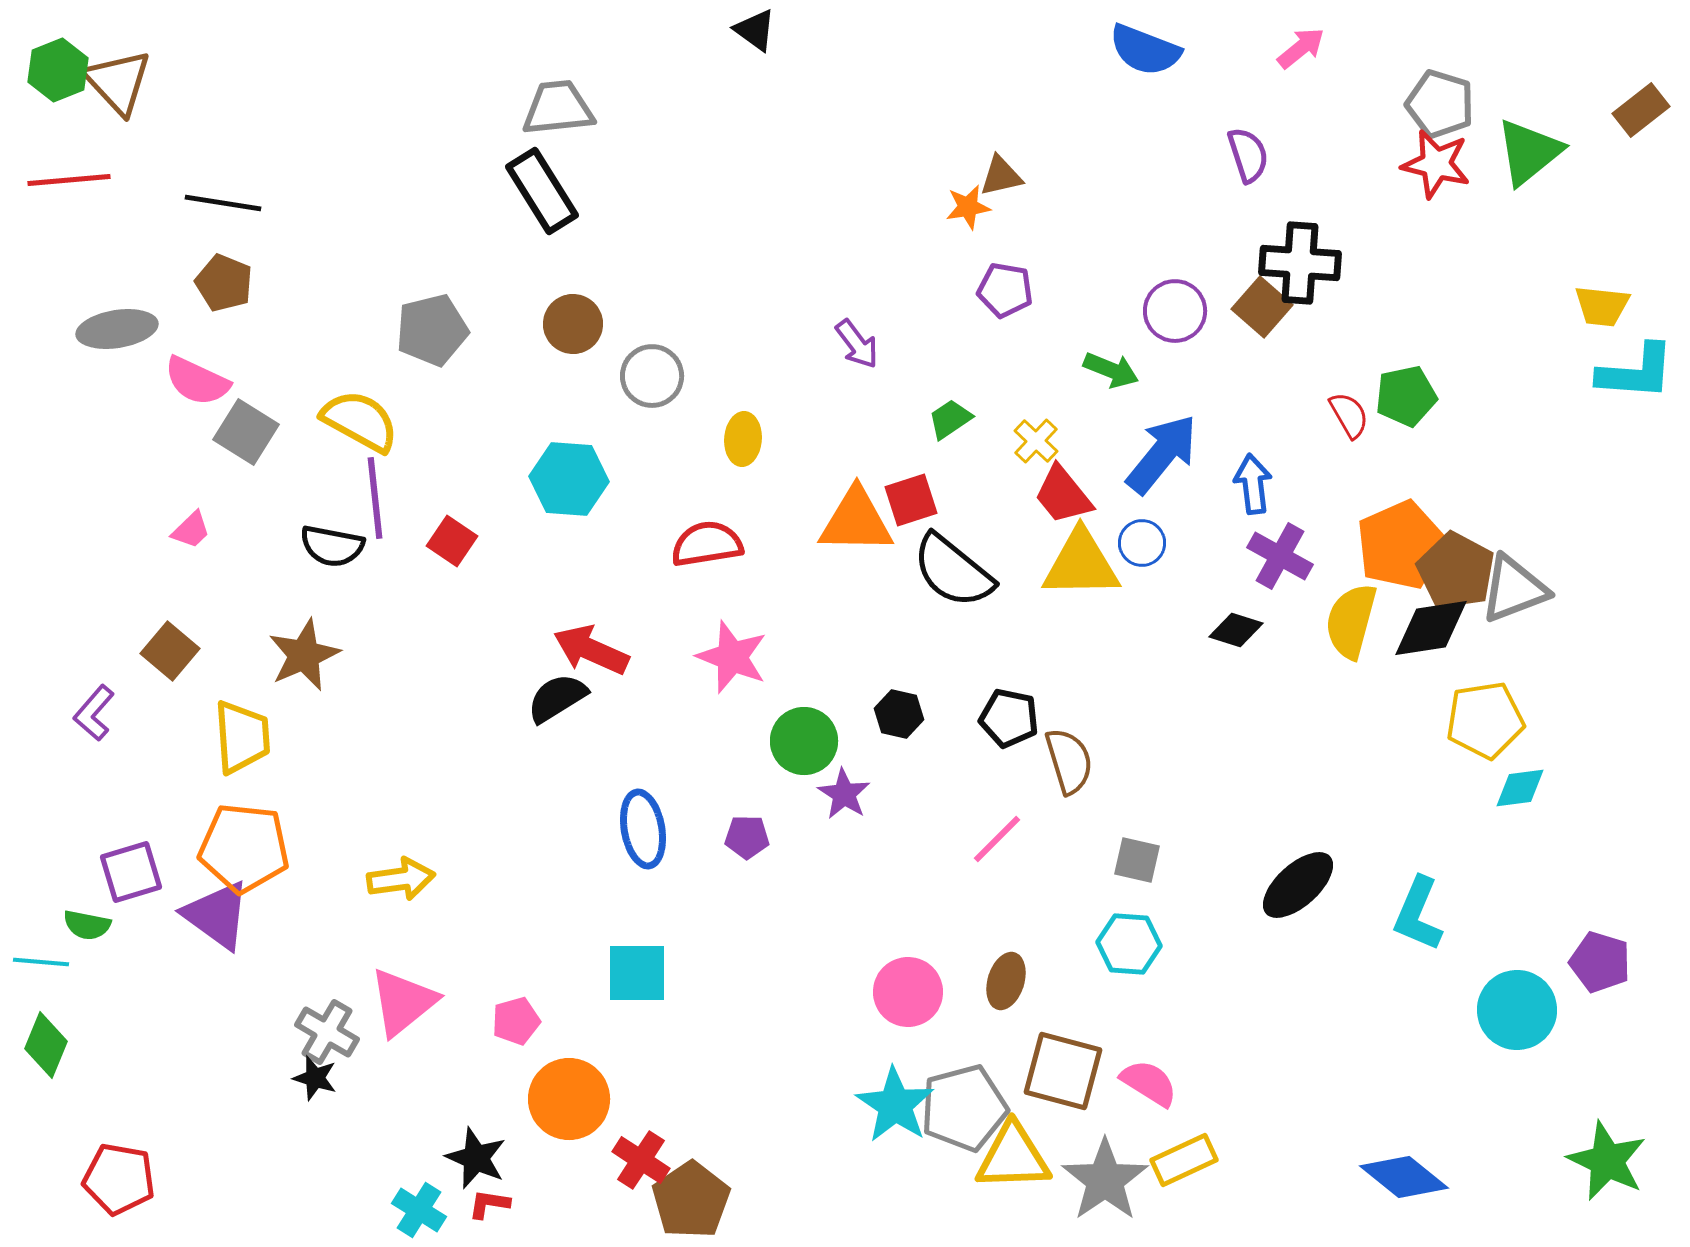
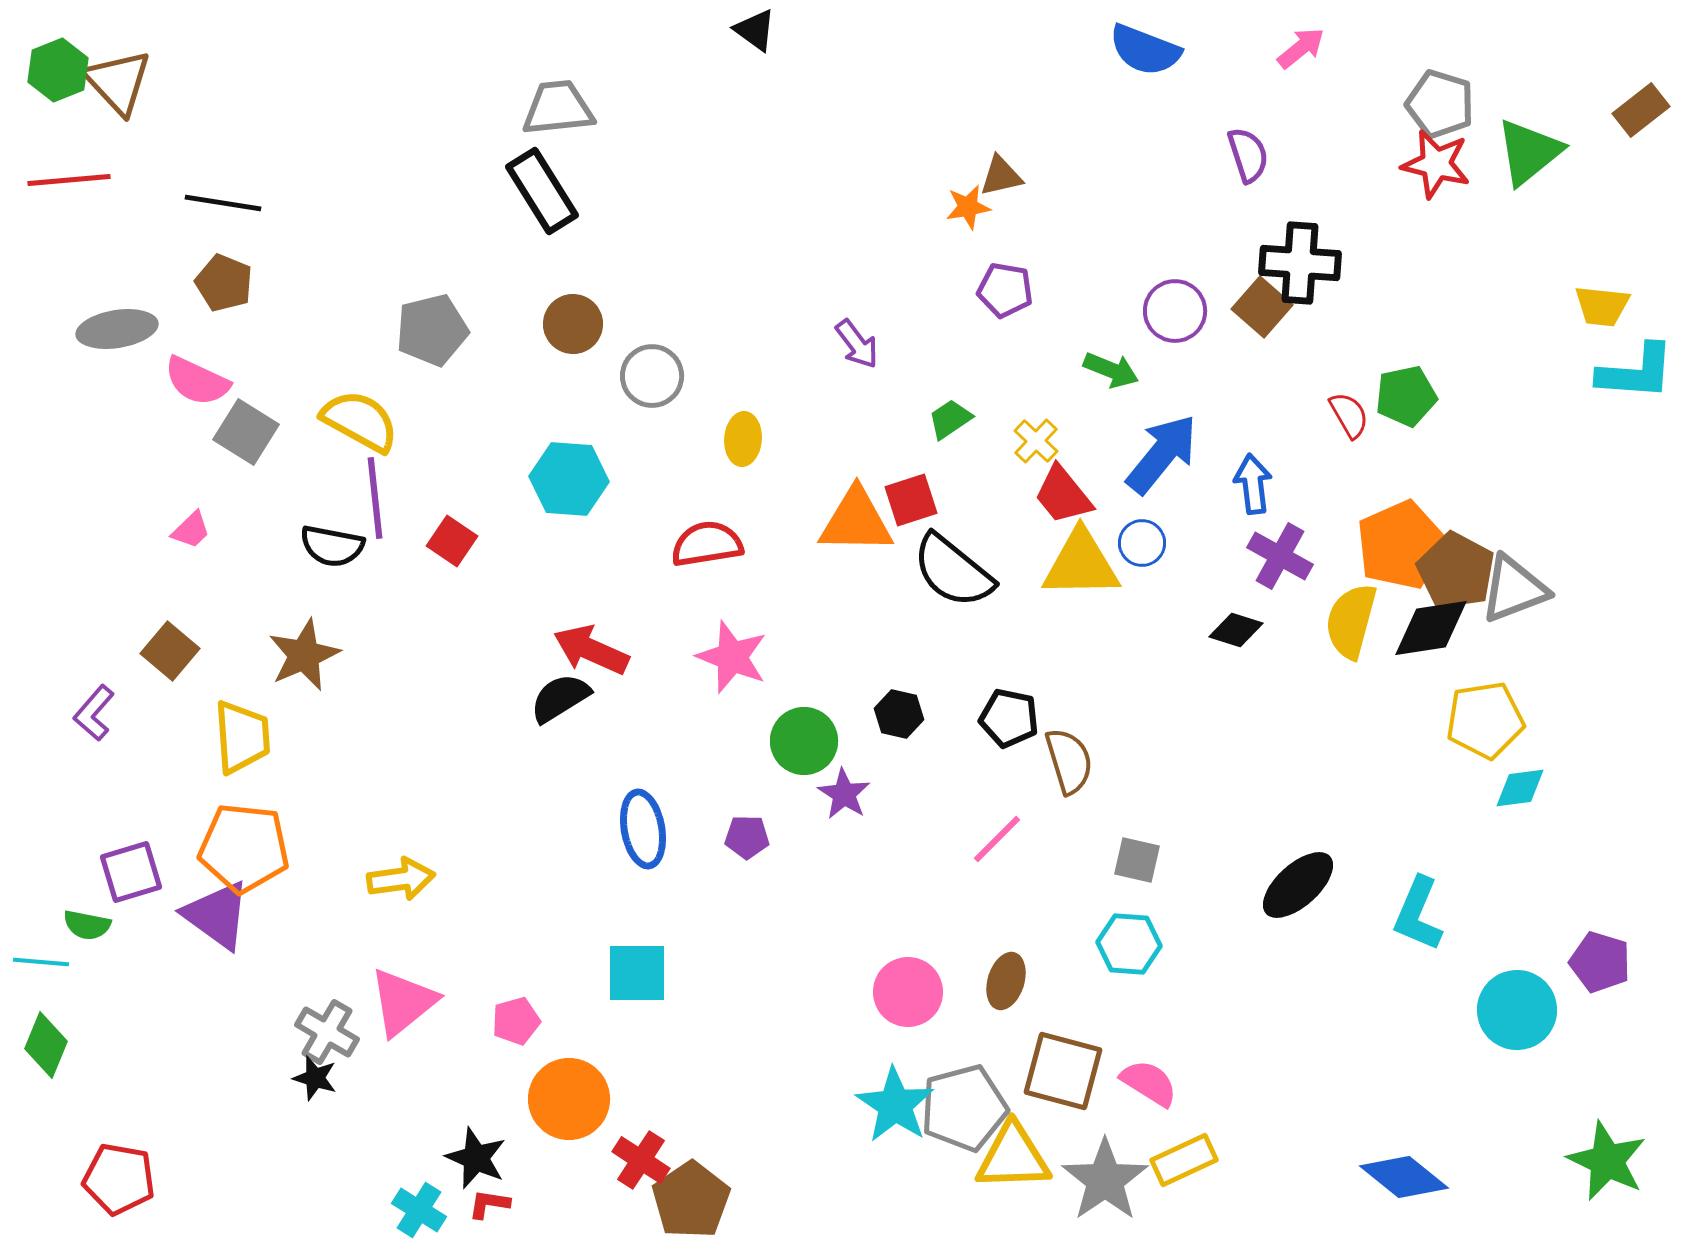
black semicircle at (557, 698): moved 3 px right
